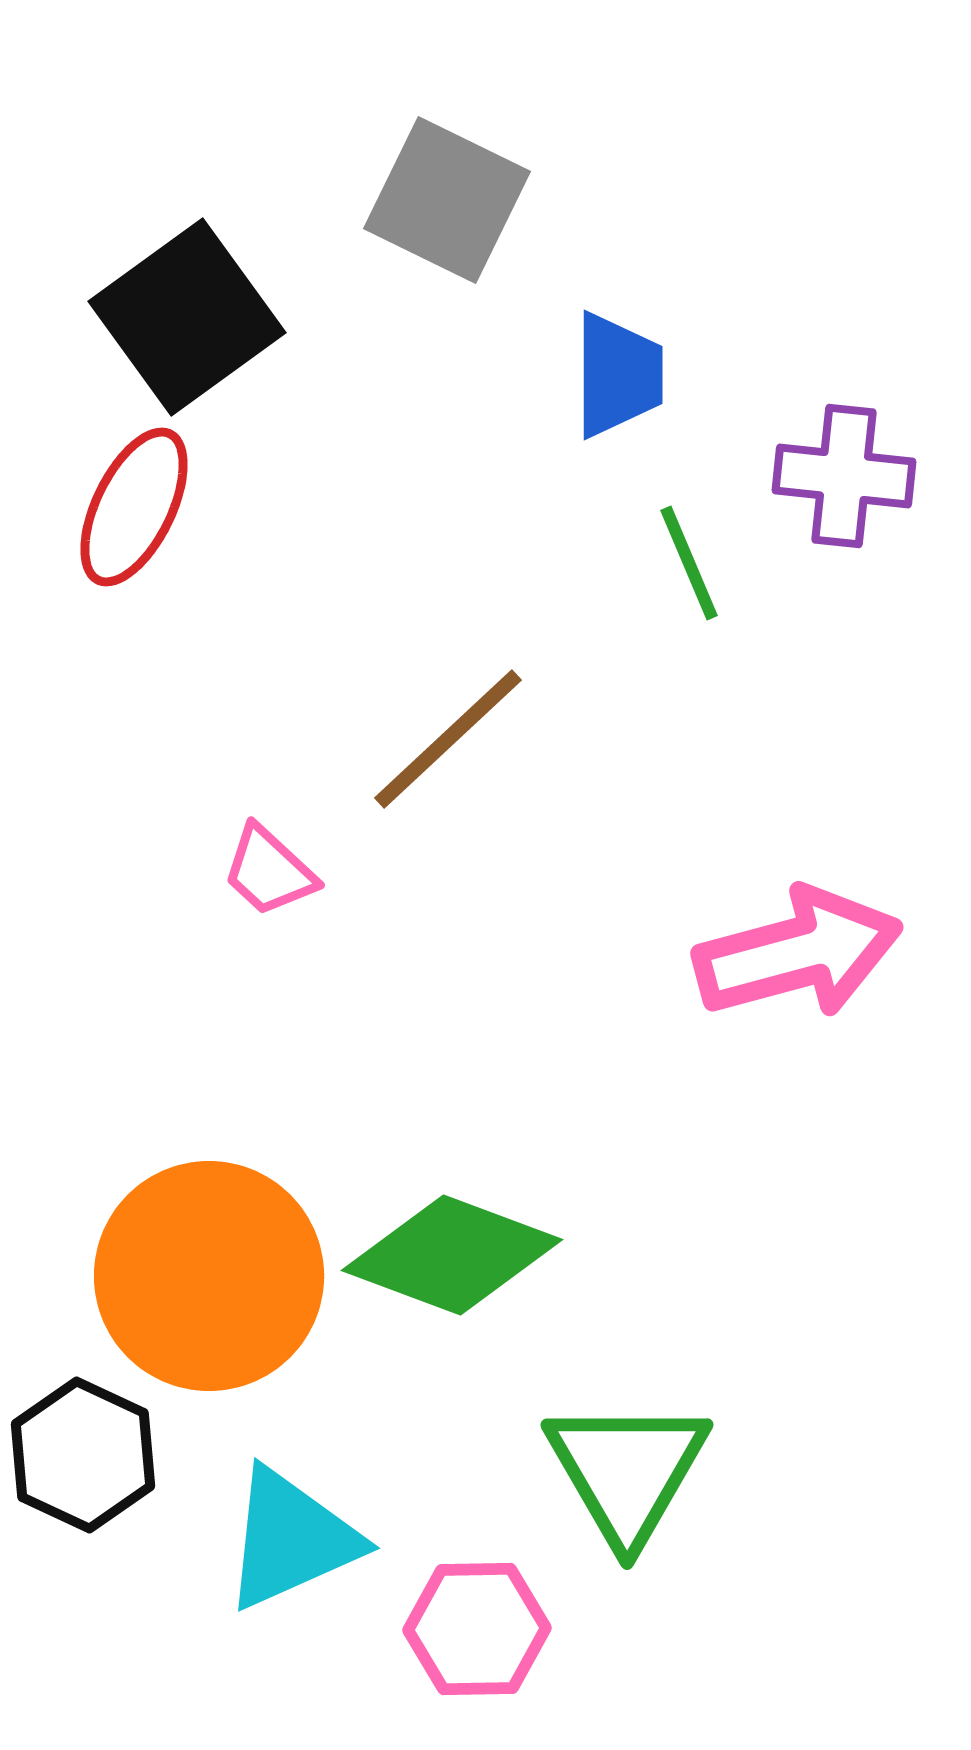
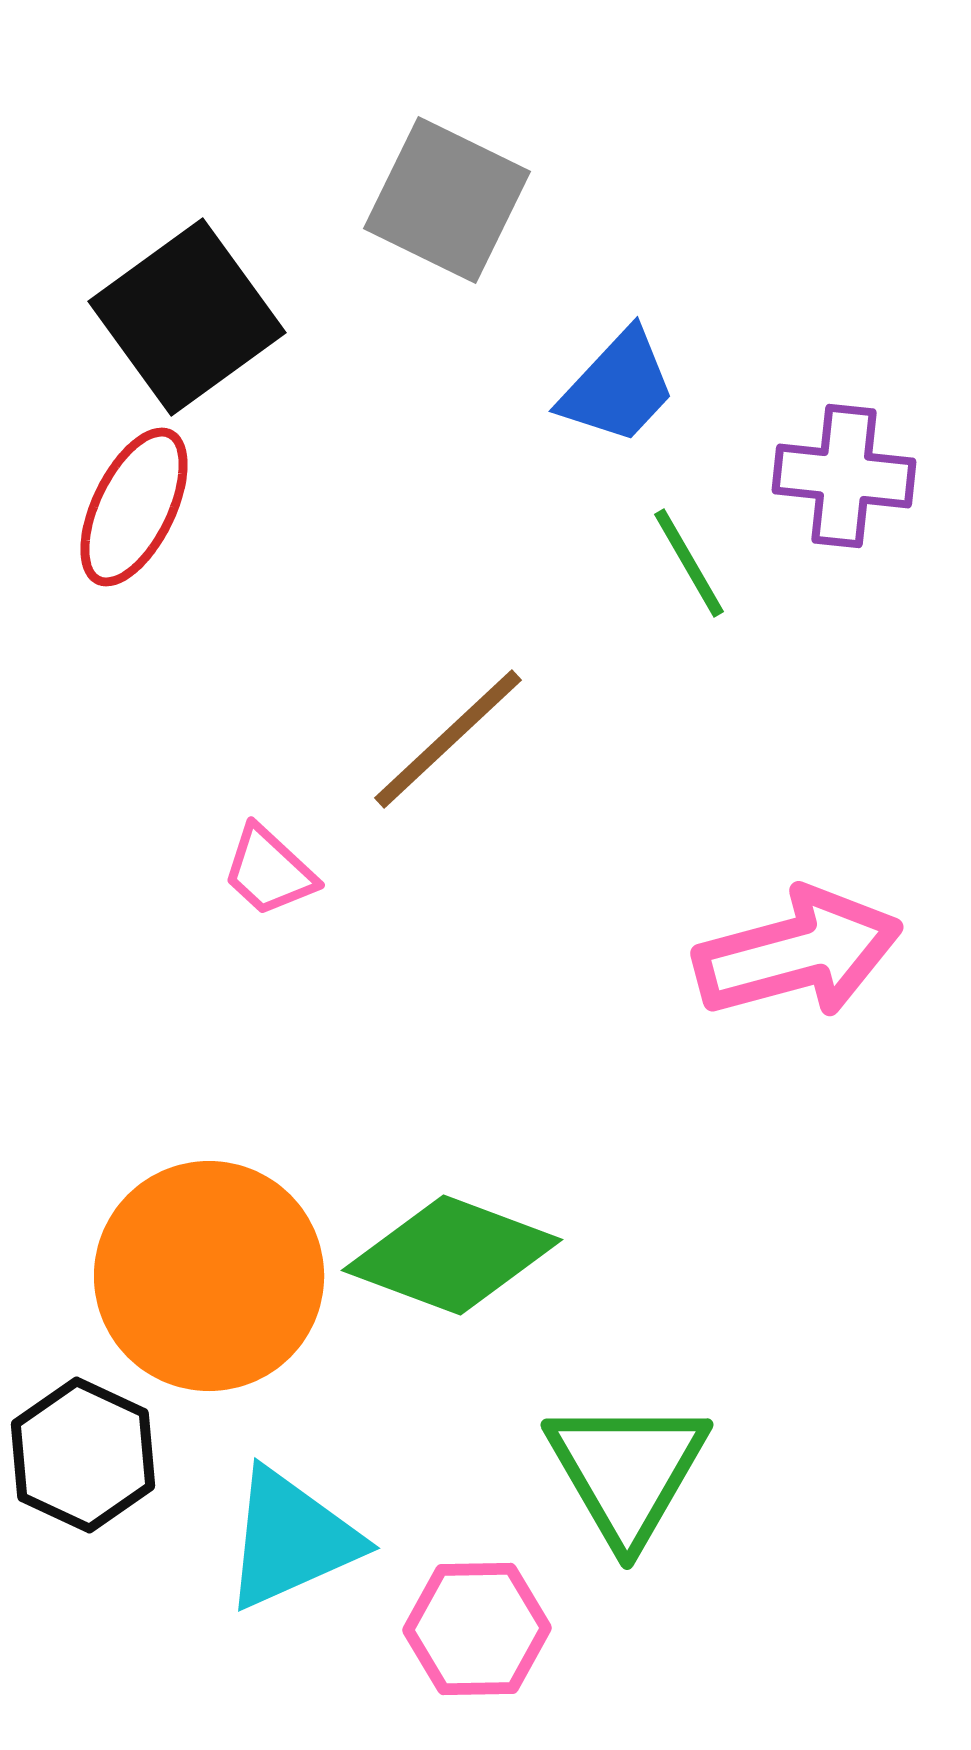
blue trapezoid: moved 12 px down; rotated 43 degrees clockwise
green line: rotated 7 degrees counterclockwise
